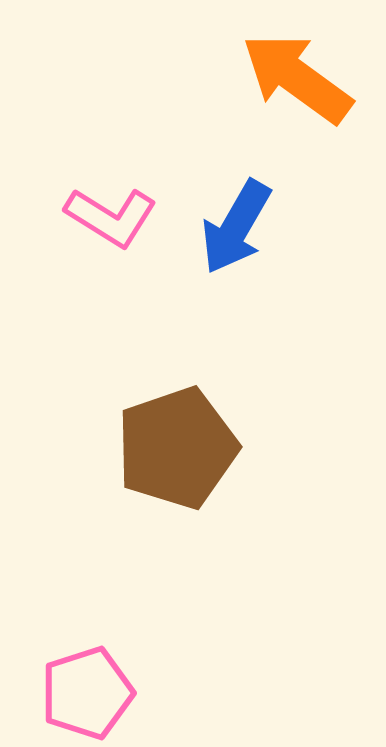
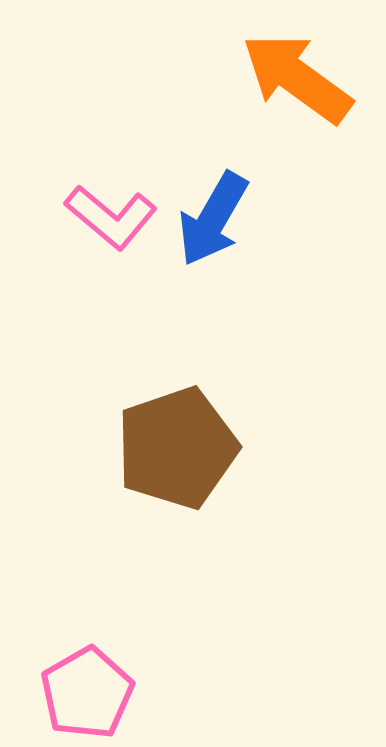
pink L-shape: rotated 8 degrees clockwise
blue arrow: moved 23 px left, 8 px up
pink pentagon: rotated 12 degrees counterclockwise
